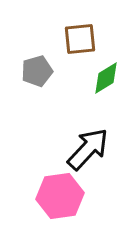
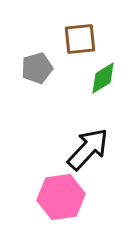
gray pentagon: moved 3 px up
green diamond: moved 3 px left
pink hexagon: moved 1 px right, 1 px down
